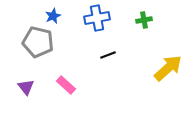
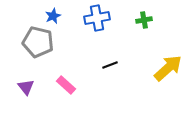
black line: moved 2 px right, 10 px down
